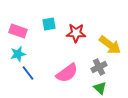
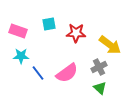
cyan star: moved 3 px right, 2 px down; rotated 14 degrees clockwise
blue line: moved 10 px right
